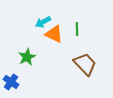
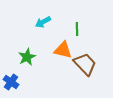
orange triangle: moved 9 px right, 16 px down; rotated 12 degrees counterclockwise
